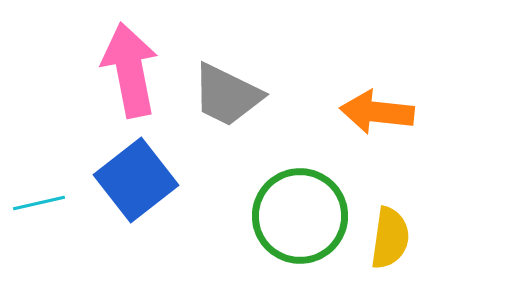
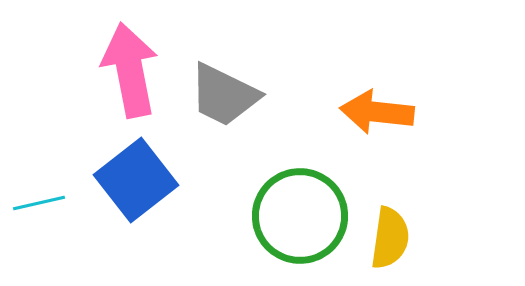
gray trapezoid: moved 3 px left
